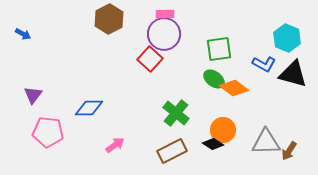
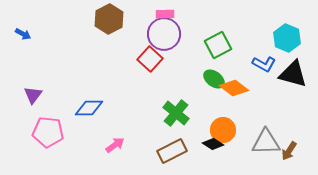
green square: moved 1 px left, 4 px up; rotated 20 degrees counterclockwise
